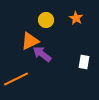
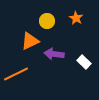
yellow circle: moved 1 px right, 1 px down
purple arrow: moved 12 px right; rotated 30 degrees counterclockwise
white rectangle: rotated 56 degrees counterclockwise
orange line: moved 5 px up
